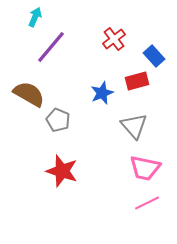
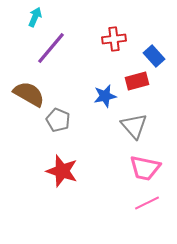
red cross: rotated 30 degrees clockwise
purple line: moved 1 px down
blue star: moved 3 px right, 3 px down; rotated 10 degrees clockwise
